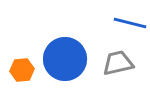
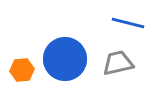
blue line: moved 2 px left
